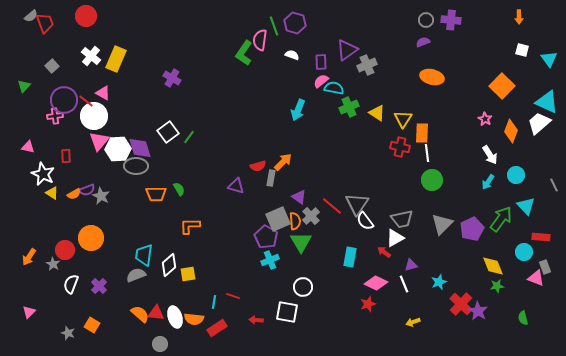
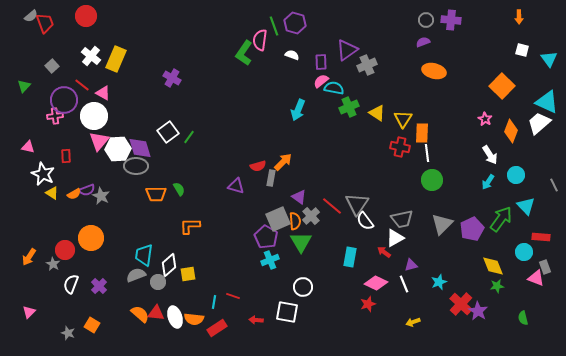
orange ellipse at (432, 77): moved 2 px right, 6 px up
red line at (86, 101): moved 4 px left, 16 px up
gray circle at (160, 344): moved 2 px left, 62 px up
